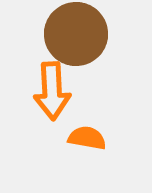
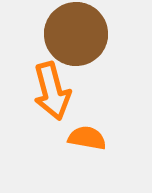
orange arrow: rotated 12 degrees counterclockwise
